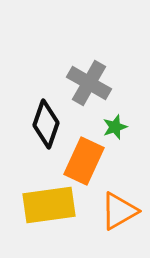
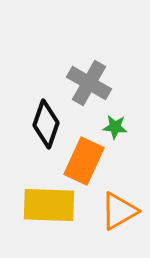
green star: rotated 25 degrees clockwise
yellow rectangle: rotated 10 degrees clockwise
